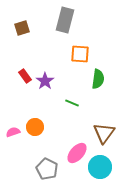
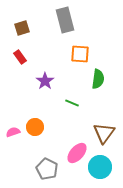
gray rectangle: rotated 30 degrees counterclockwise
red rectangle: moved 5 px left, 19 px up
